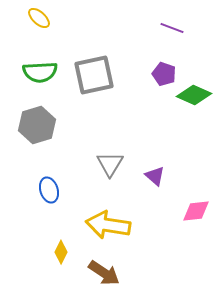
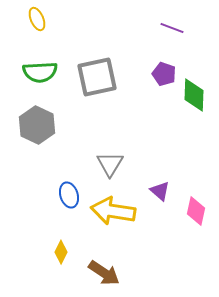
yellow ellipse: moved 2 px left, 1 px down; rotated 25 degrees clockwise
gray square: moved 3 px right, 2 px down
green diamond: rotated 68 degrees clockwise
gray hexagon: rotated 18 degrees counterclockwise
purple triangle: moved 5 px right, 15 px down
blue ellipse: moved 20 px right, 5 px down
pink diamond: rotated 72 degrees counterclockwise
yellow arrow: moved 5 px right, 14 px up
